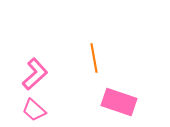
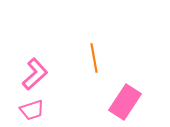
pink rectangle: moved 6 px right; rotated 76 degrees counterclockwise
pink trapezoid: moved 2 px left; rotated 60 degrees counterclockwise
